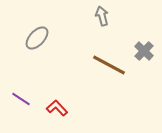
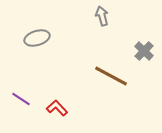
gray ellipse: rotated 30 degrees clockwise
brown line: moved 2 px right, 11 px down
